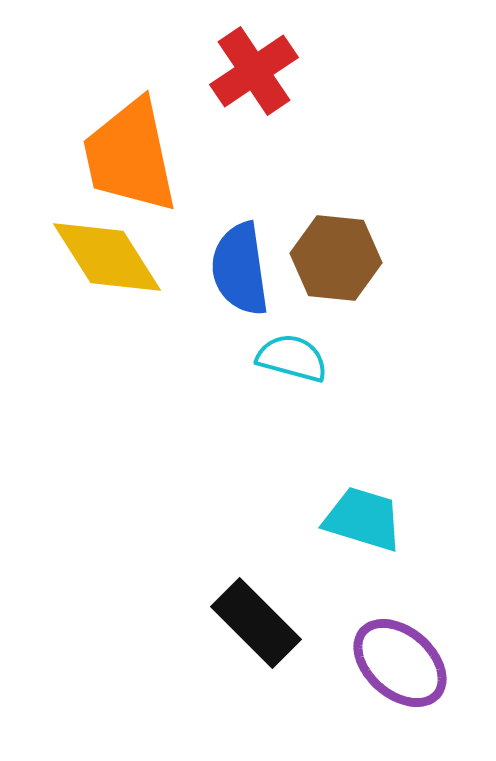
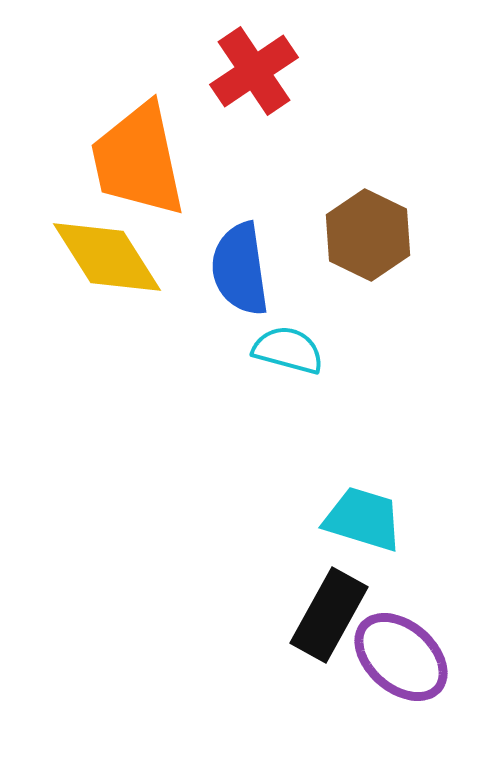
orange trapezoid: moved 8 px right, 4 px down
brown hexagon: moved 32 px right, 23 px up; rotated 20 degrees clockwise
cyan semicircle: moved 4 px left, 8 px up
black rectangle: moved 73 px right, 8 px up; rotated 74 degrees clockwise
purple ellipse: moved 1 px right, 6 px up
